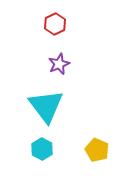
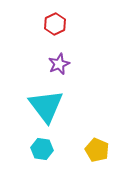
cyan hexagon: rotated 20 degrees counterclockwise
